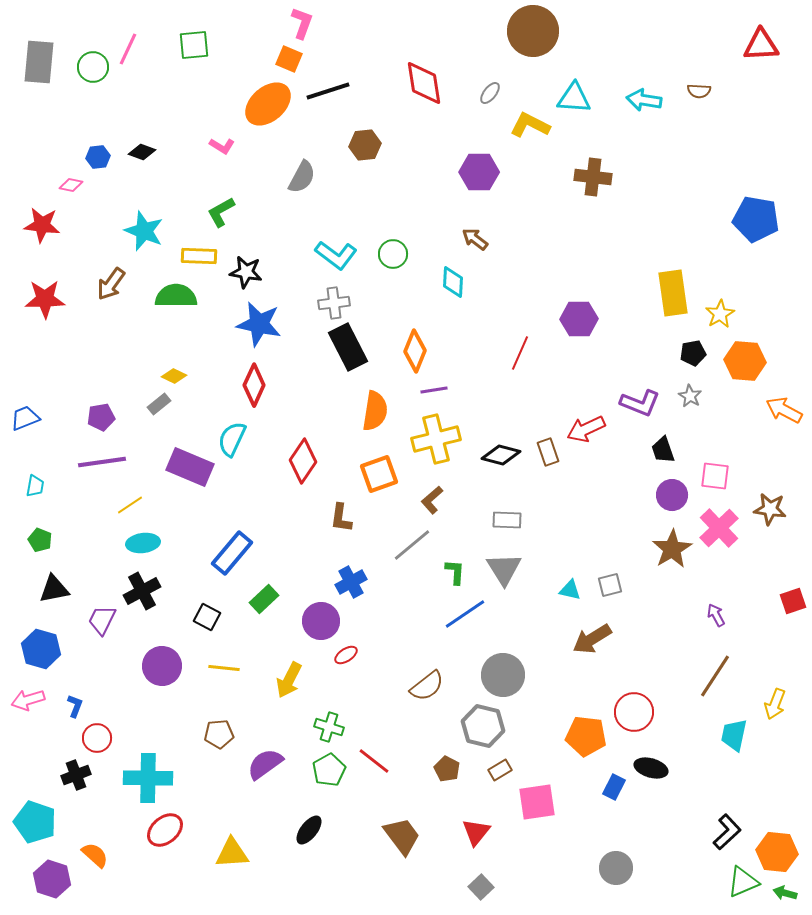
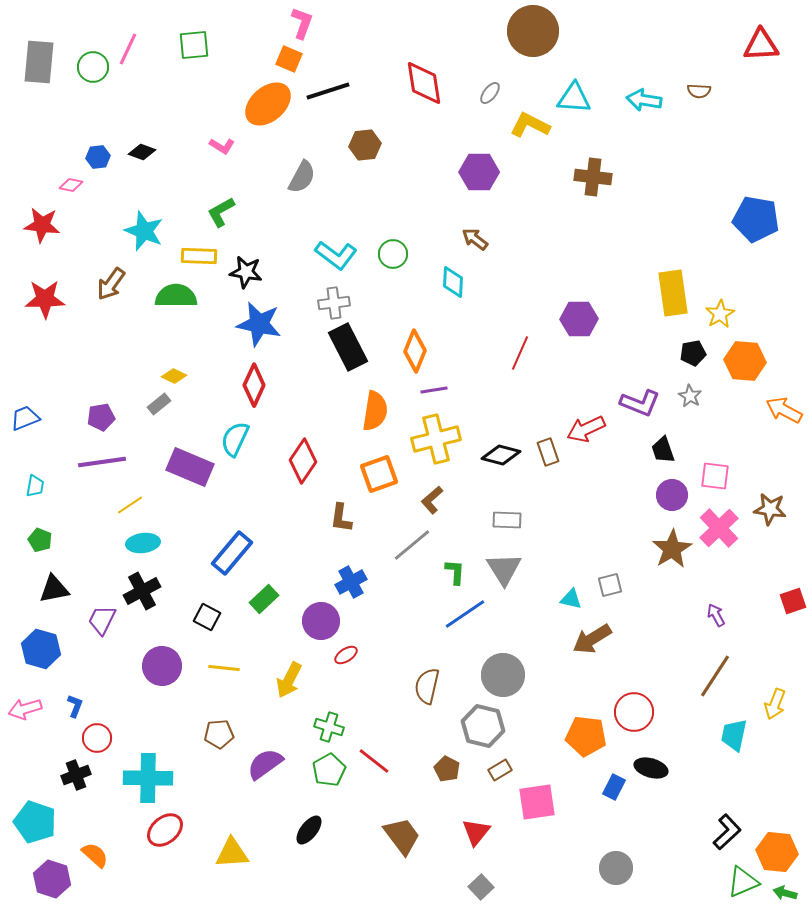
cyan semicircle at (232, 439): moved 3 px right
cyan triangle at (570, 590): moved 1 px right, 9 px down
brown semicircle at (427, 686): rotated 141 degrees clockwise
pink arrow at (28, 700): moved 3 px left, 9 px down
